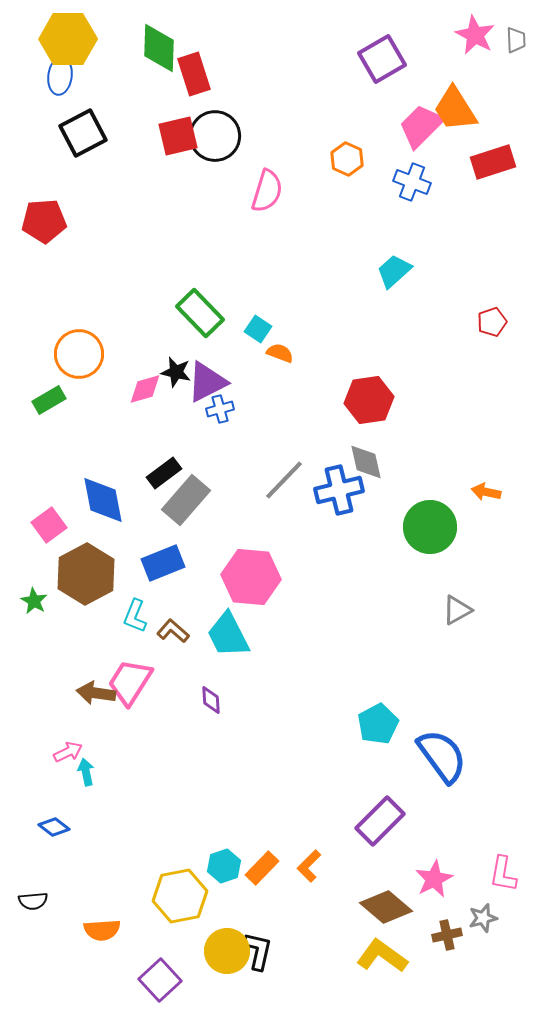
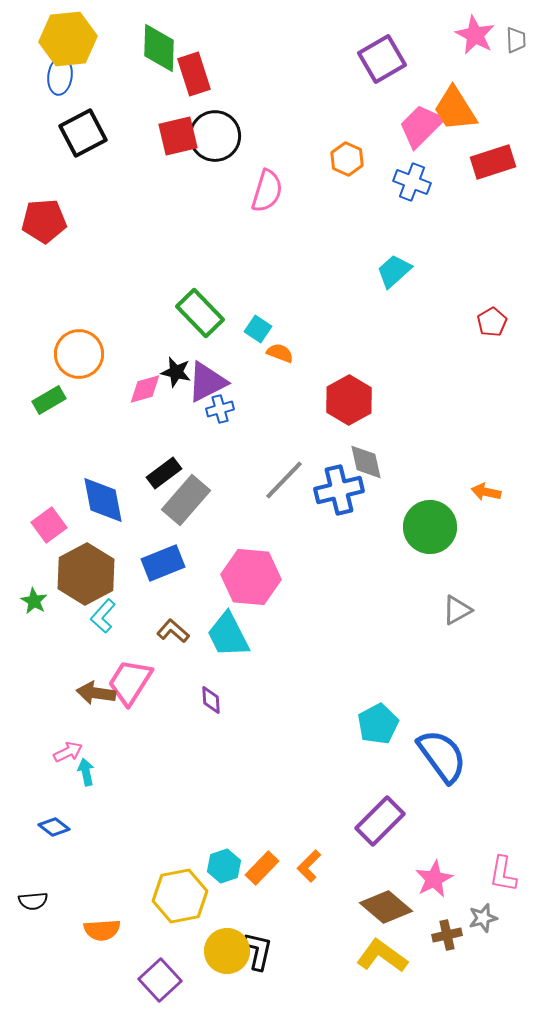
yellow hexagon at (68, 39): rotated 6 degrees counterclockwise
red pentagon at (492, 322): rotated 12 degrees counterclockwise
red hexagon at (369, 400): moved 20 px left; rotated 21 degrees counterclockwise
cyan L-shape at (135, 616): moved 32 px left; rotated 20 degrees clockwise
